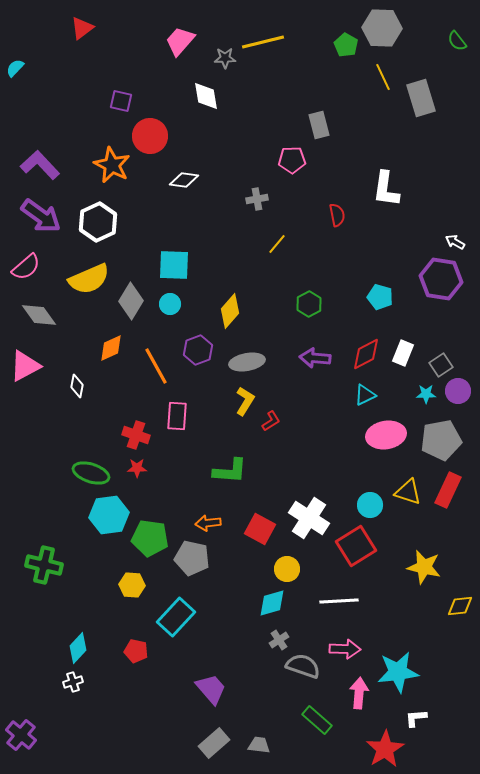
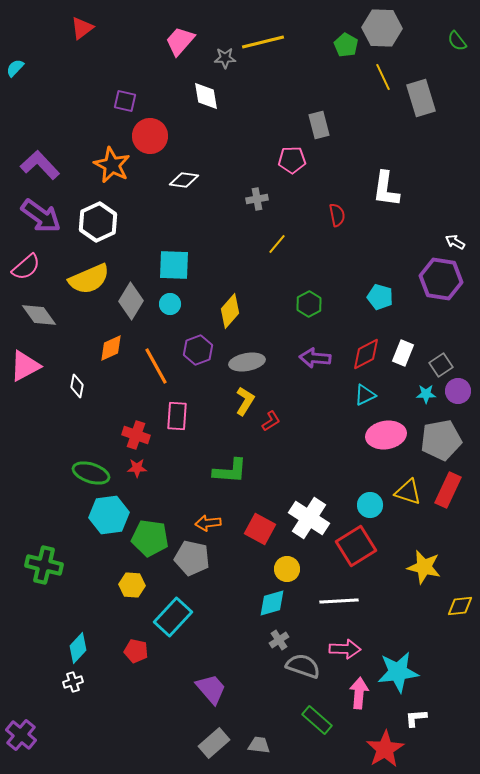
purple square at (121, 101): moved 4 px right
cyan rectangle at (176, 617): moved 3 px left
